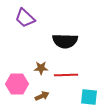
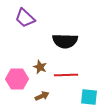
brown star: moved 1 px left, 1 px up; rotated 24 degrees clockwise
pink hexagon: moved 5 px up
